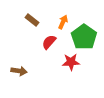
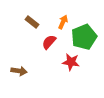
brown rectangle: moved 2 px down
green pentagon: rotated 15 degrees clockwise
red star: rotated 12 degrees clockwise
